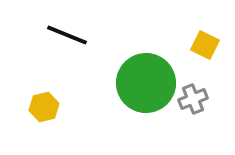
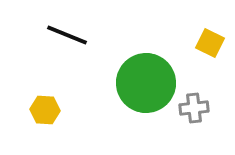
yellow square: moved 5 px right, 2 px up
gray cross: moved 1 px right, 9 px down; rotated 16 degrees clockwise
yellow hexagon: moved 1 px right, 3 px down; rotated 16 degrees clockwise
